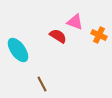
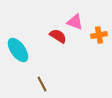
orange cross: rotated 35 degrees counterclockwise
